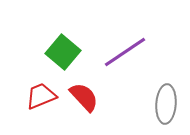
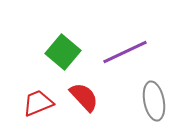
purple line: rotated 9 degrees clockwise
red trapezoid: moved 3 px left, 7 px down
gray ellipse: moved 12 px left, 3 px up; rotated 15 degrees counterclockwise
